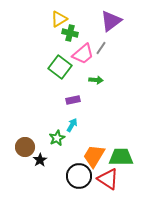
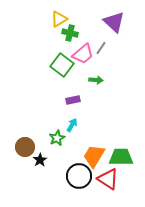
purple triangle: moved 3 px right, 1 px down; rotated 40 degrees counterclockwise
green square: moved 2 px right, 2 px up
